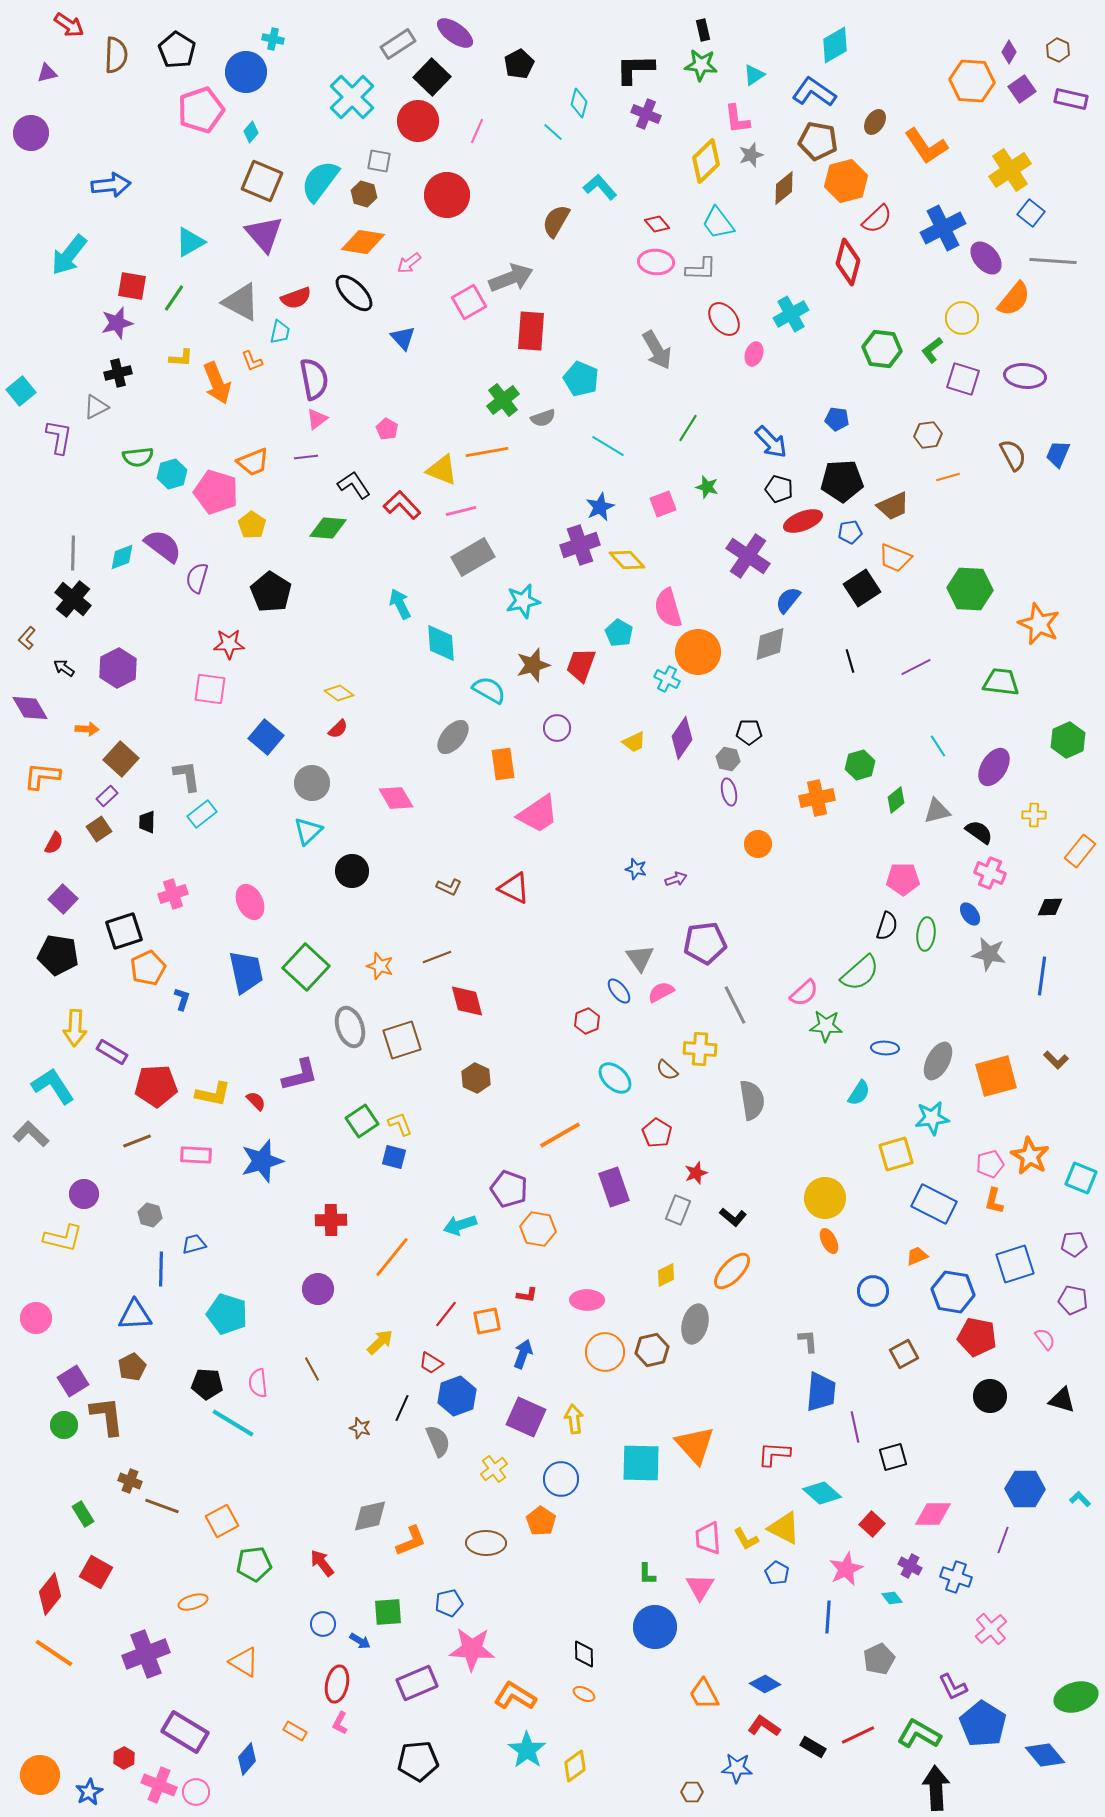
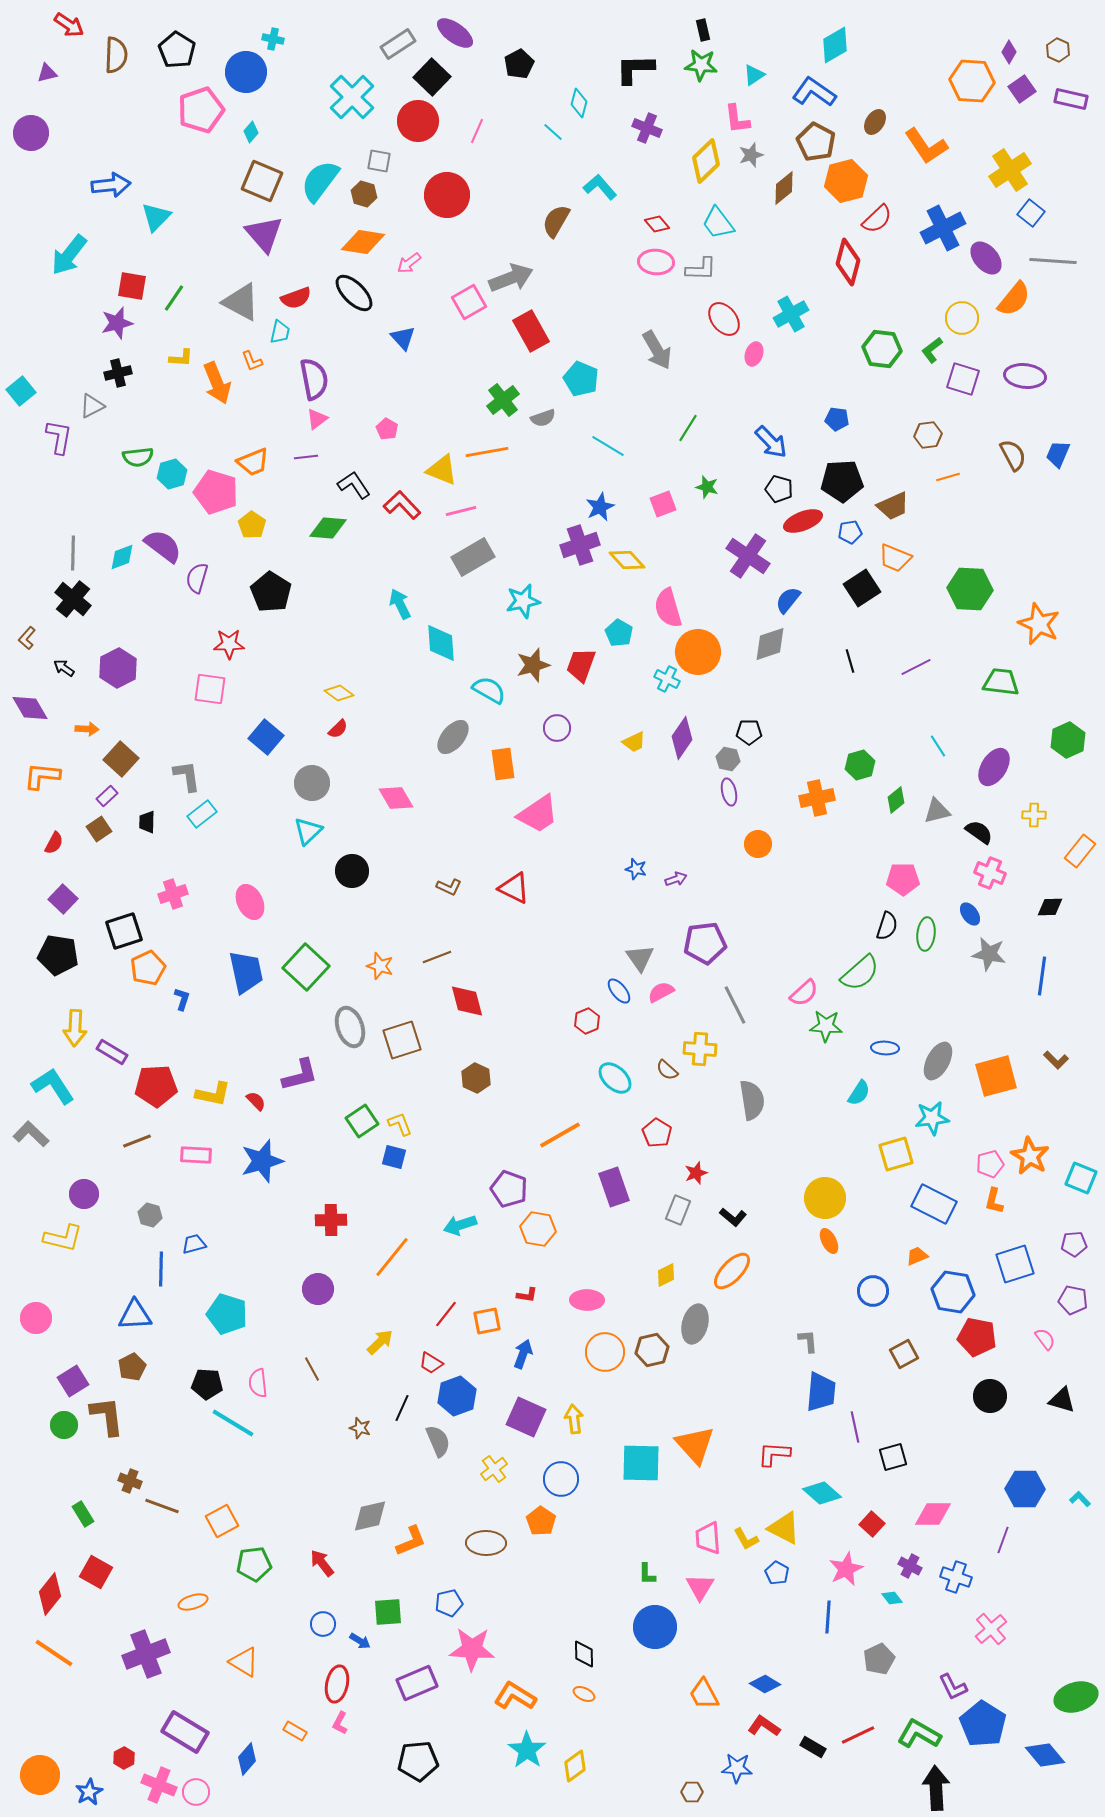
purple cross at (646, 114): moved 1 px right, 14 px down
brown pentagon at (818, 141): moved 2 px left, 1 px down; rotated 18 degrees clockwise
cyan triangle at (190, 242): moved 34 px left, 25 px up; rotated 16 degrees counterclockwise
red rectangle at (531, 331): rotated 33 degrees counterclockwise
gray triangle at (96, 407): moved 4 px left, 1 px up
